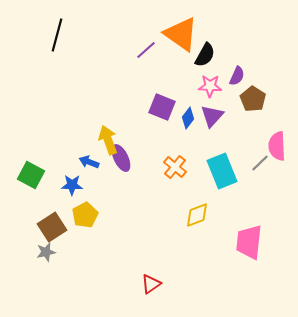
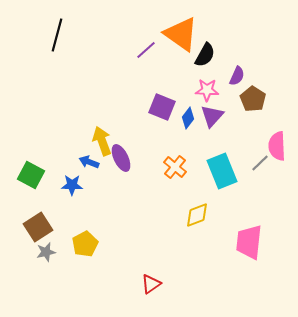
pink star: moved 3 px left, 4 px down
yellow arrow: moved 6 px left, 1 px down
yellow pentagon: moved 29 px down
brown square: moved 14 px left
